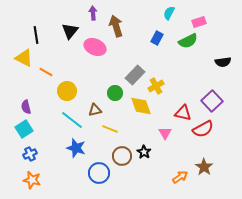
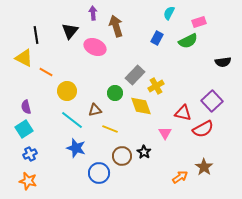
orange star: moved 4 px left, 1 px down
